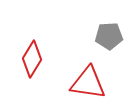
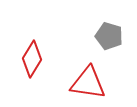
gray pentagon: rotated 20 degrees clockwise
